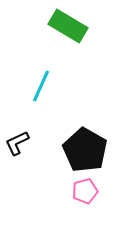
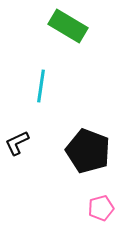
cyan line: rotated 16 degrees counterclockwise
black pentagon: moved 3 px right, 1 px down; rotated 9 degrees counterclockwise
pink pentagon: moved 16 px right, 17 px down
